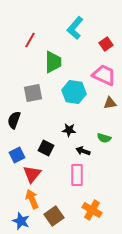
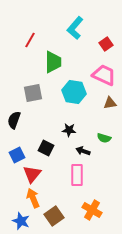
orange arrow: moved 1 px right, 1 px up
